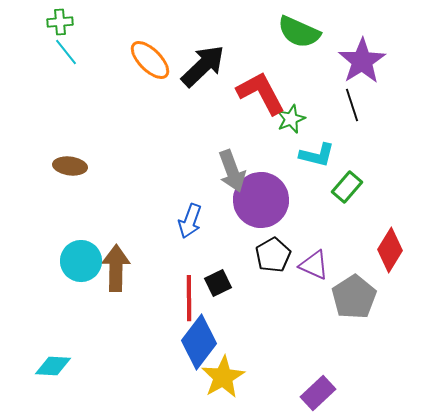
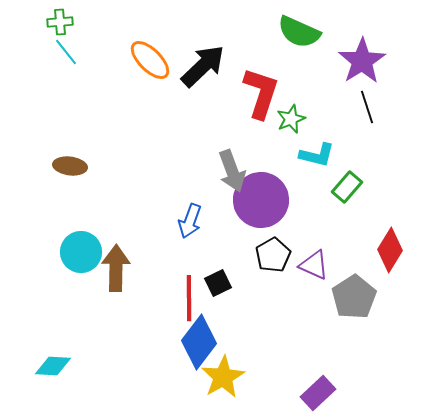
red L-shape: rotated 46 degrees clockwise
black line: moved 15 px right, 2 px down
cyan circle: moved 9 px up
